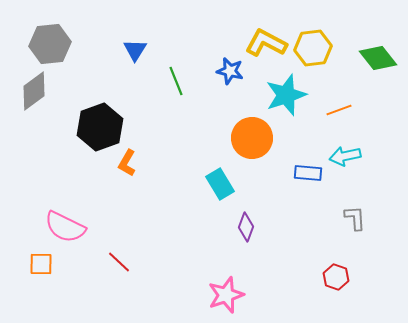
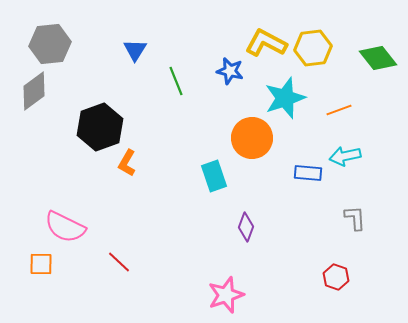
cyan star: moved 1 px left, 3 px down
cyan rectangle: moved 6 px left, 8 px up; rotated 12 degrees clockwise
